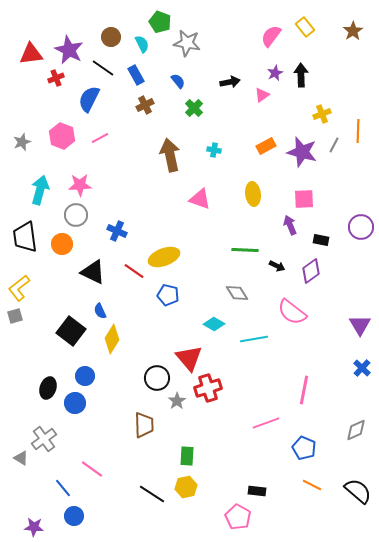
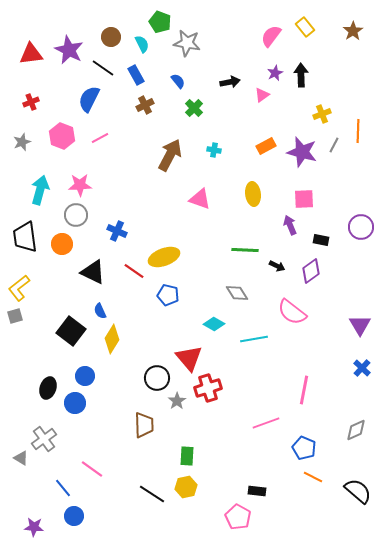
red cross at (56, 78): moved 25 px left, 24 px down
brown arrow at (170, 155): rotated 40 degrees clockwise
orange line at (312, 485): moved 1 px right, 8 px up
